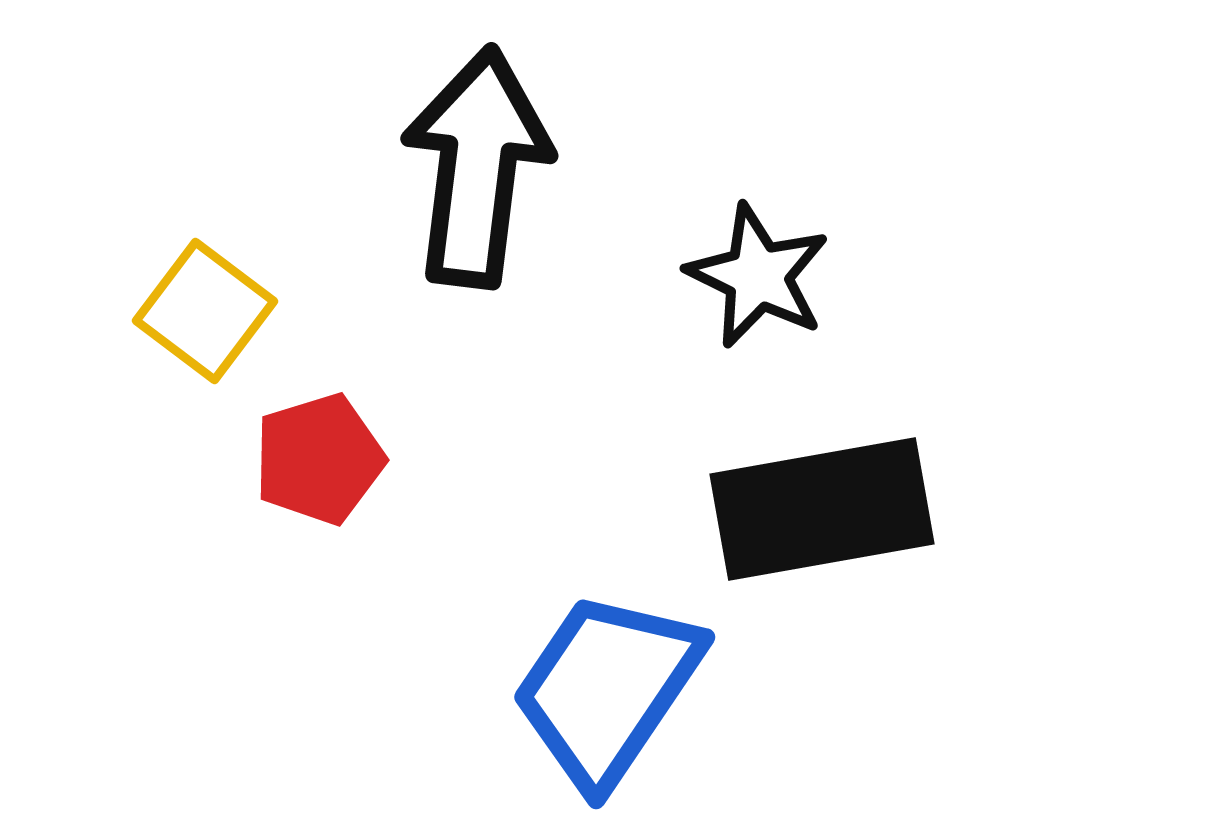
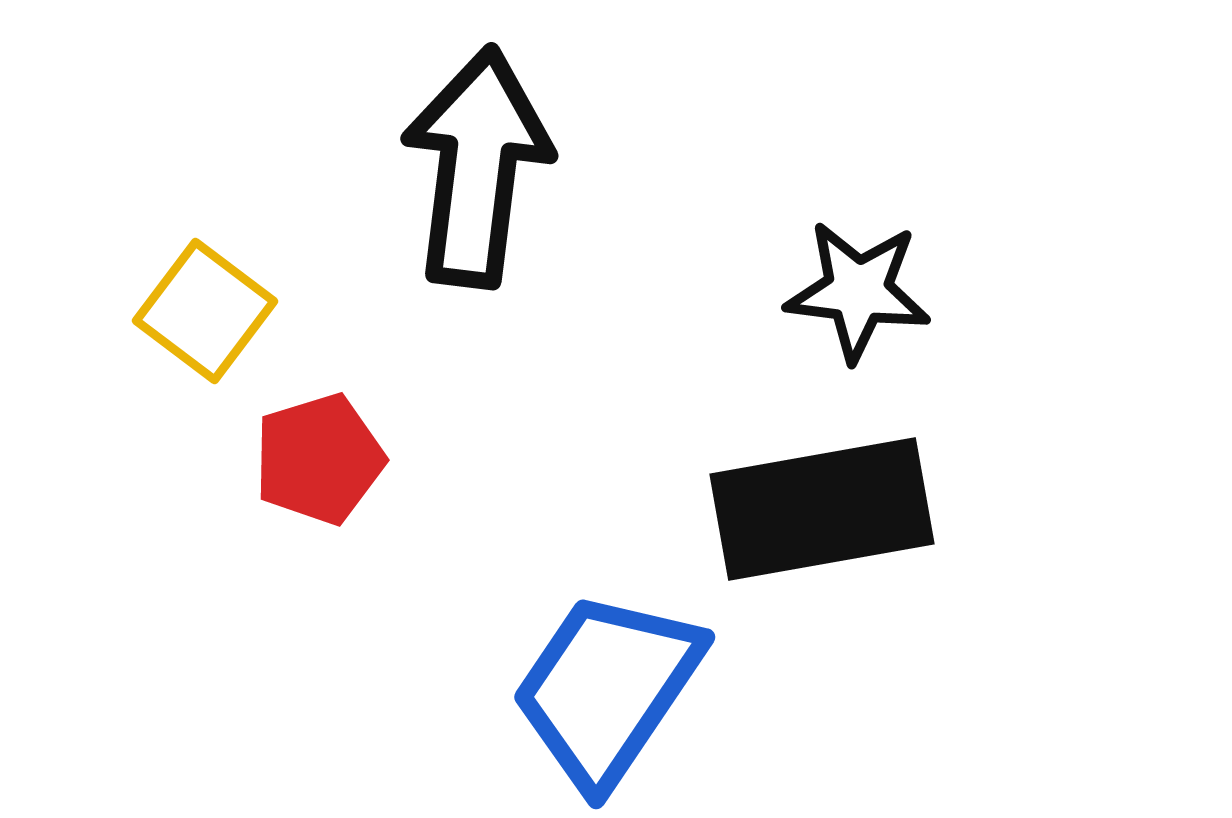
black star: moved 100 px right, 15 px down; rotated 19 degrees counterclockwise
